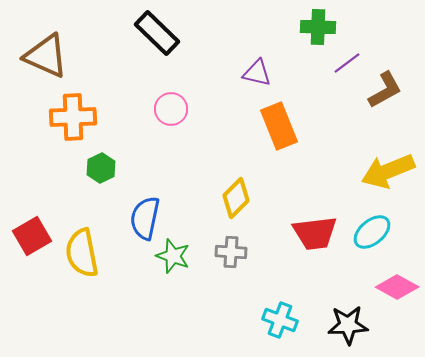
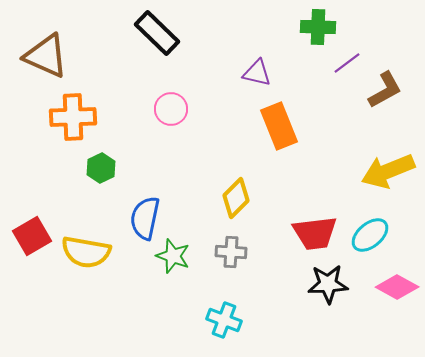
cyan ellipse: moved 2 px left, 3 px down
yellow semicircle: moved 4 px right, 1 px up; rotated 69 degrees counterclockwise
cyan cross: moved 56 px left
black star: moved 20 px left, 41 px up
